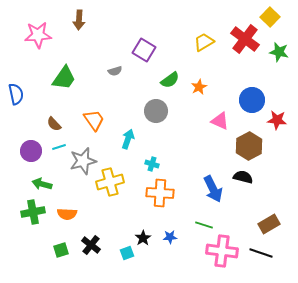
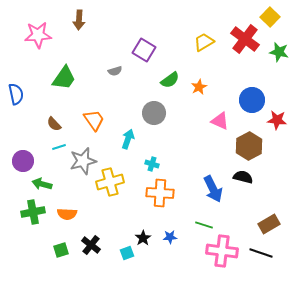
gray circle: moved 2 px left, 2 px down
purple circle: moved 8 px left, 10 px down
